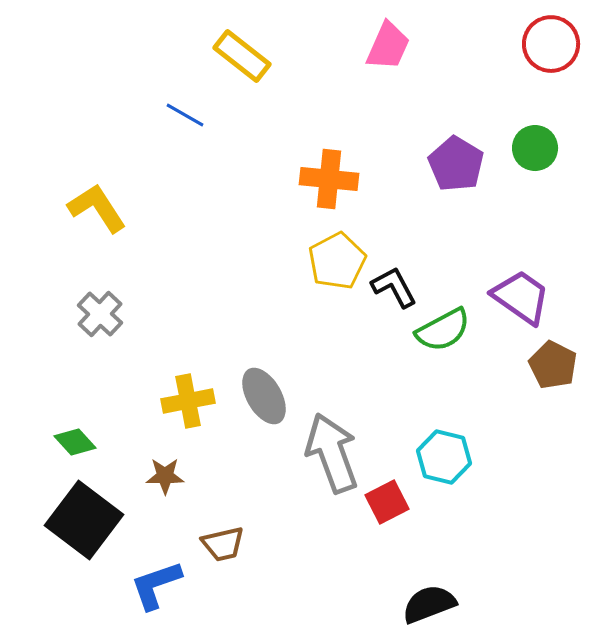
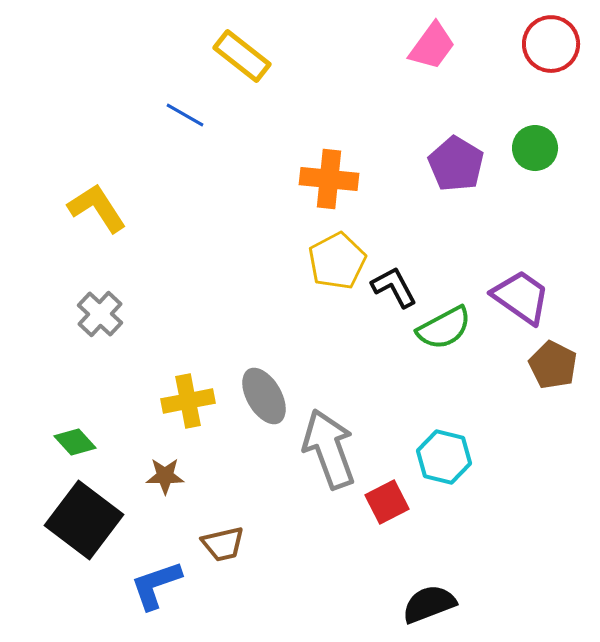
pink trapezoid: moved 44 px right; rotated 12 degrees clockwise
green semicircle: moved 1 px right, 2 px up
gray arrow: moved 3 px left, 4 px up
